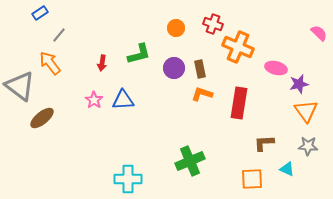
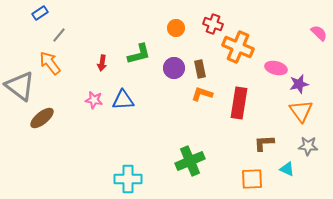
pink star: rotated 24 degrees counterclockwise
orange triangle: moved 5 px left
